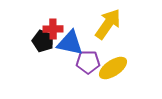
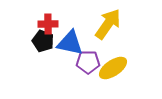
red cross: moved 5 px left, 5 px up
